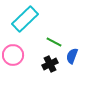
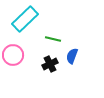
green line: moved 1 px left, 3 px up; rotated 14 degrees counterclockwise
